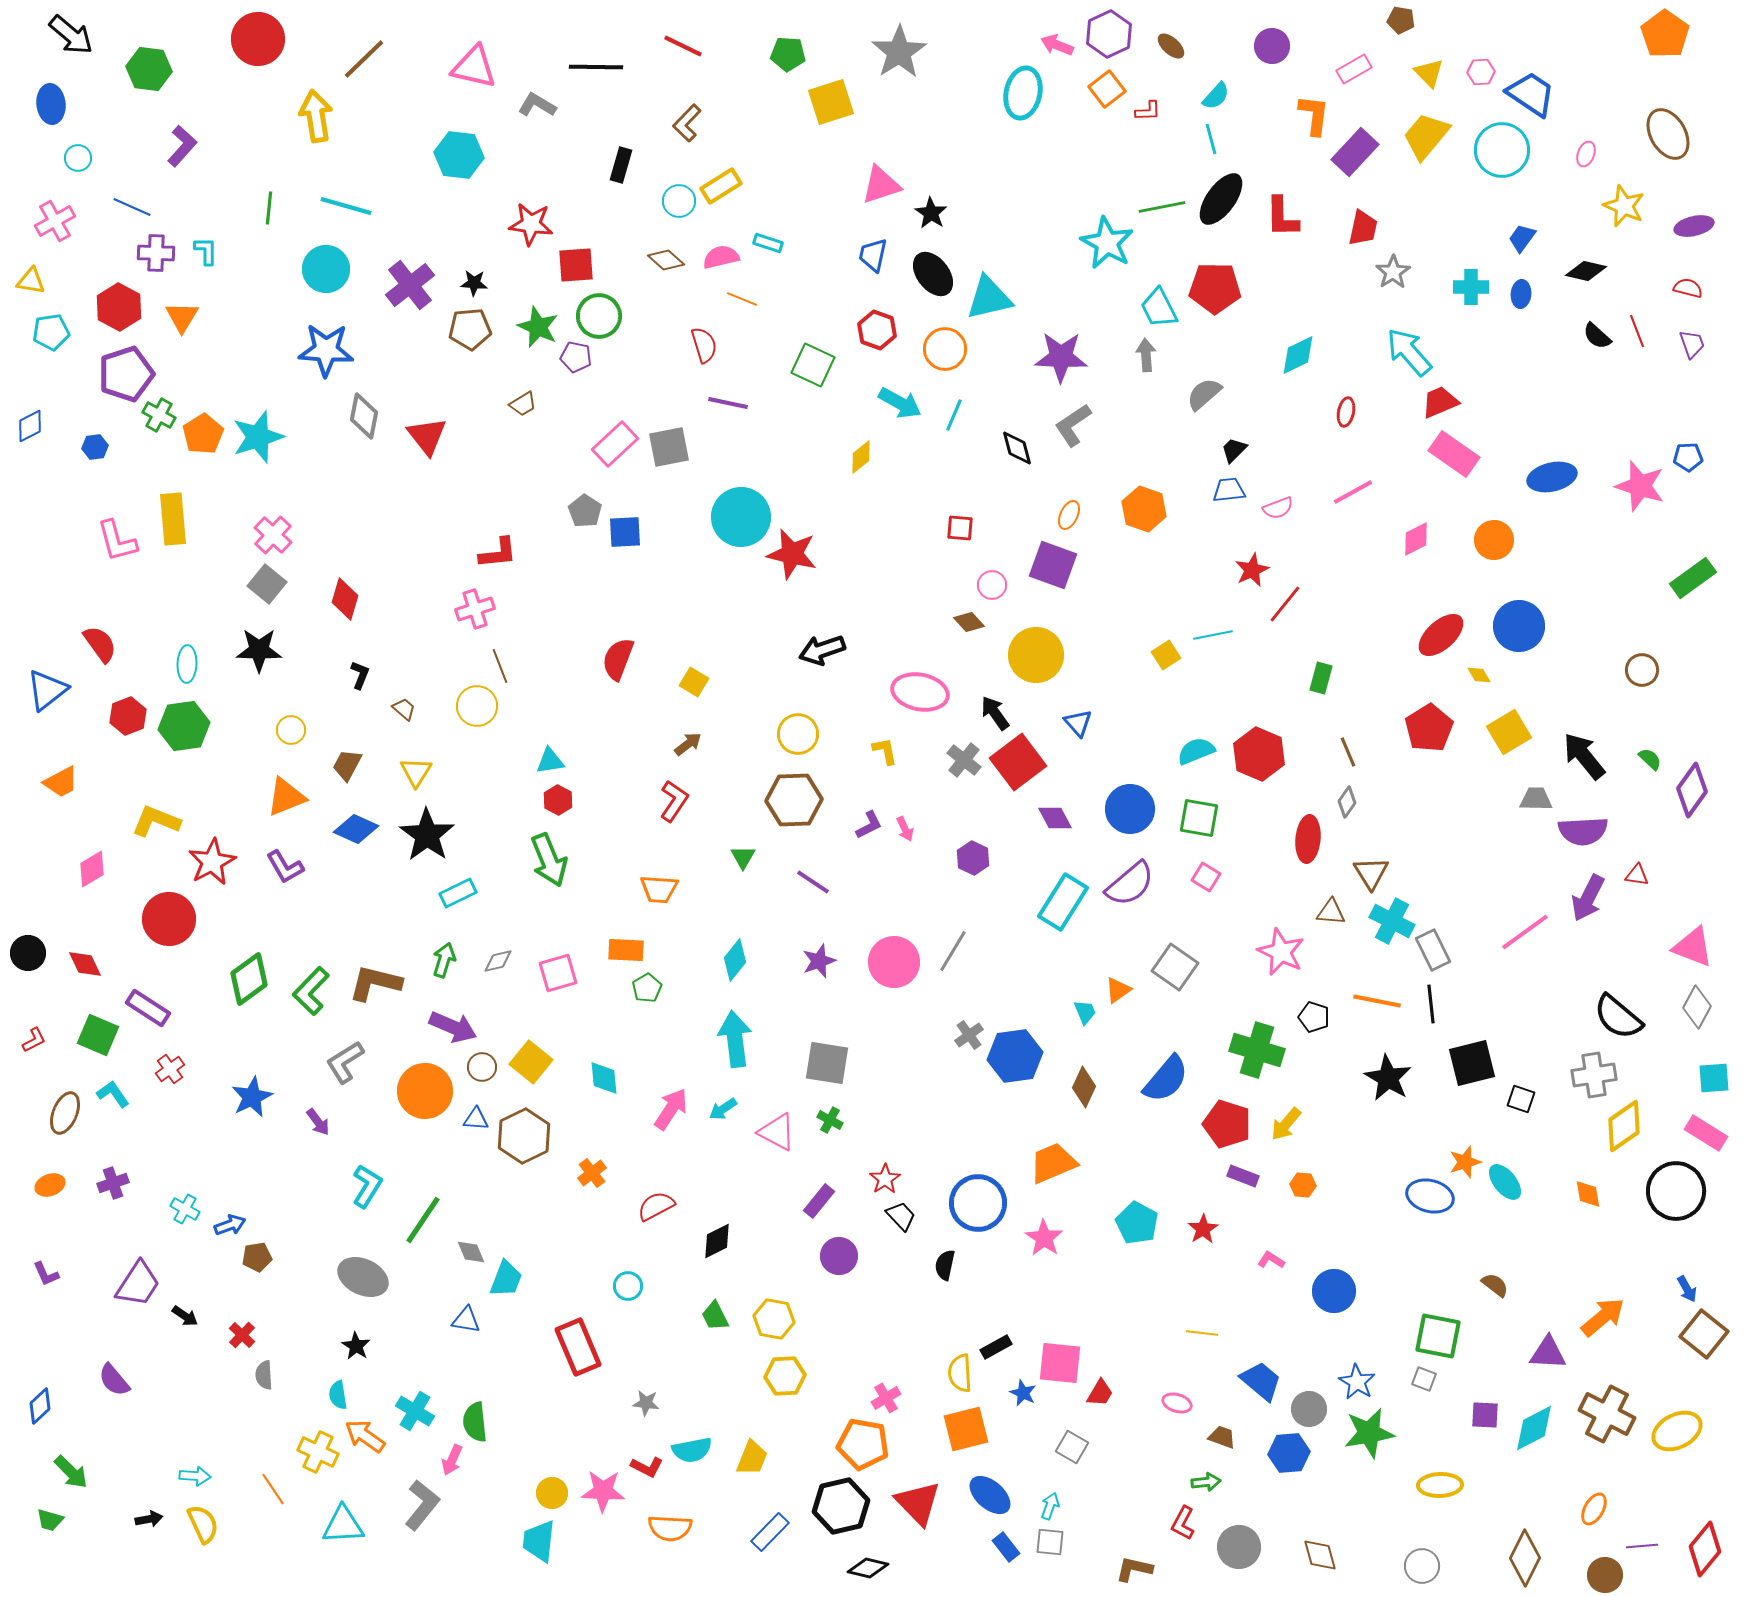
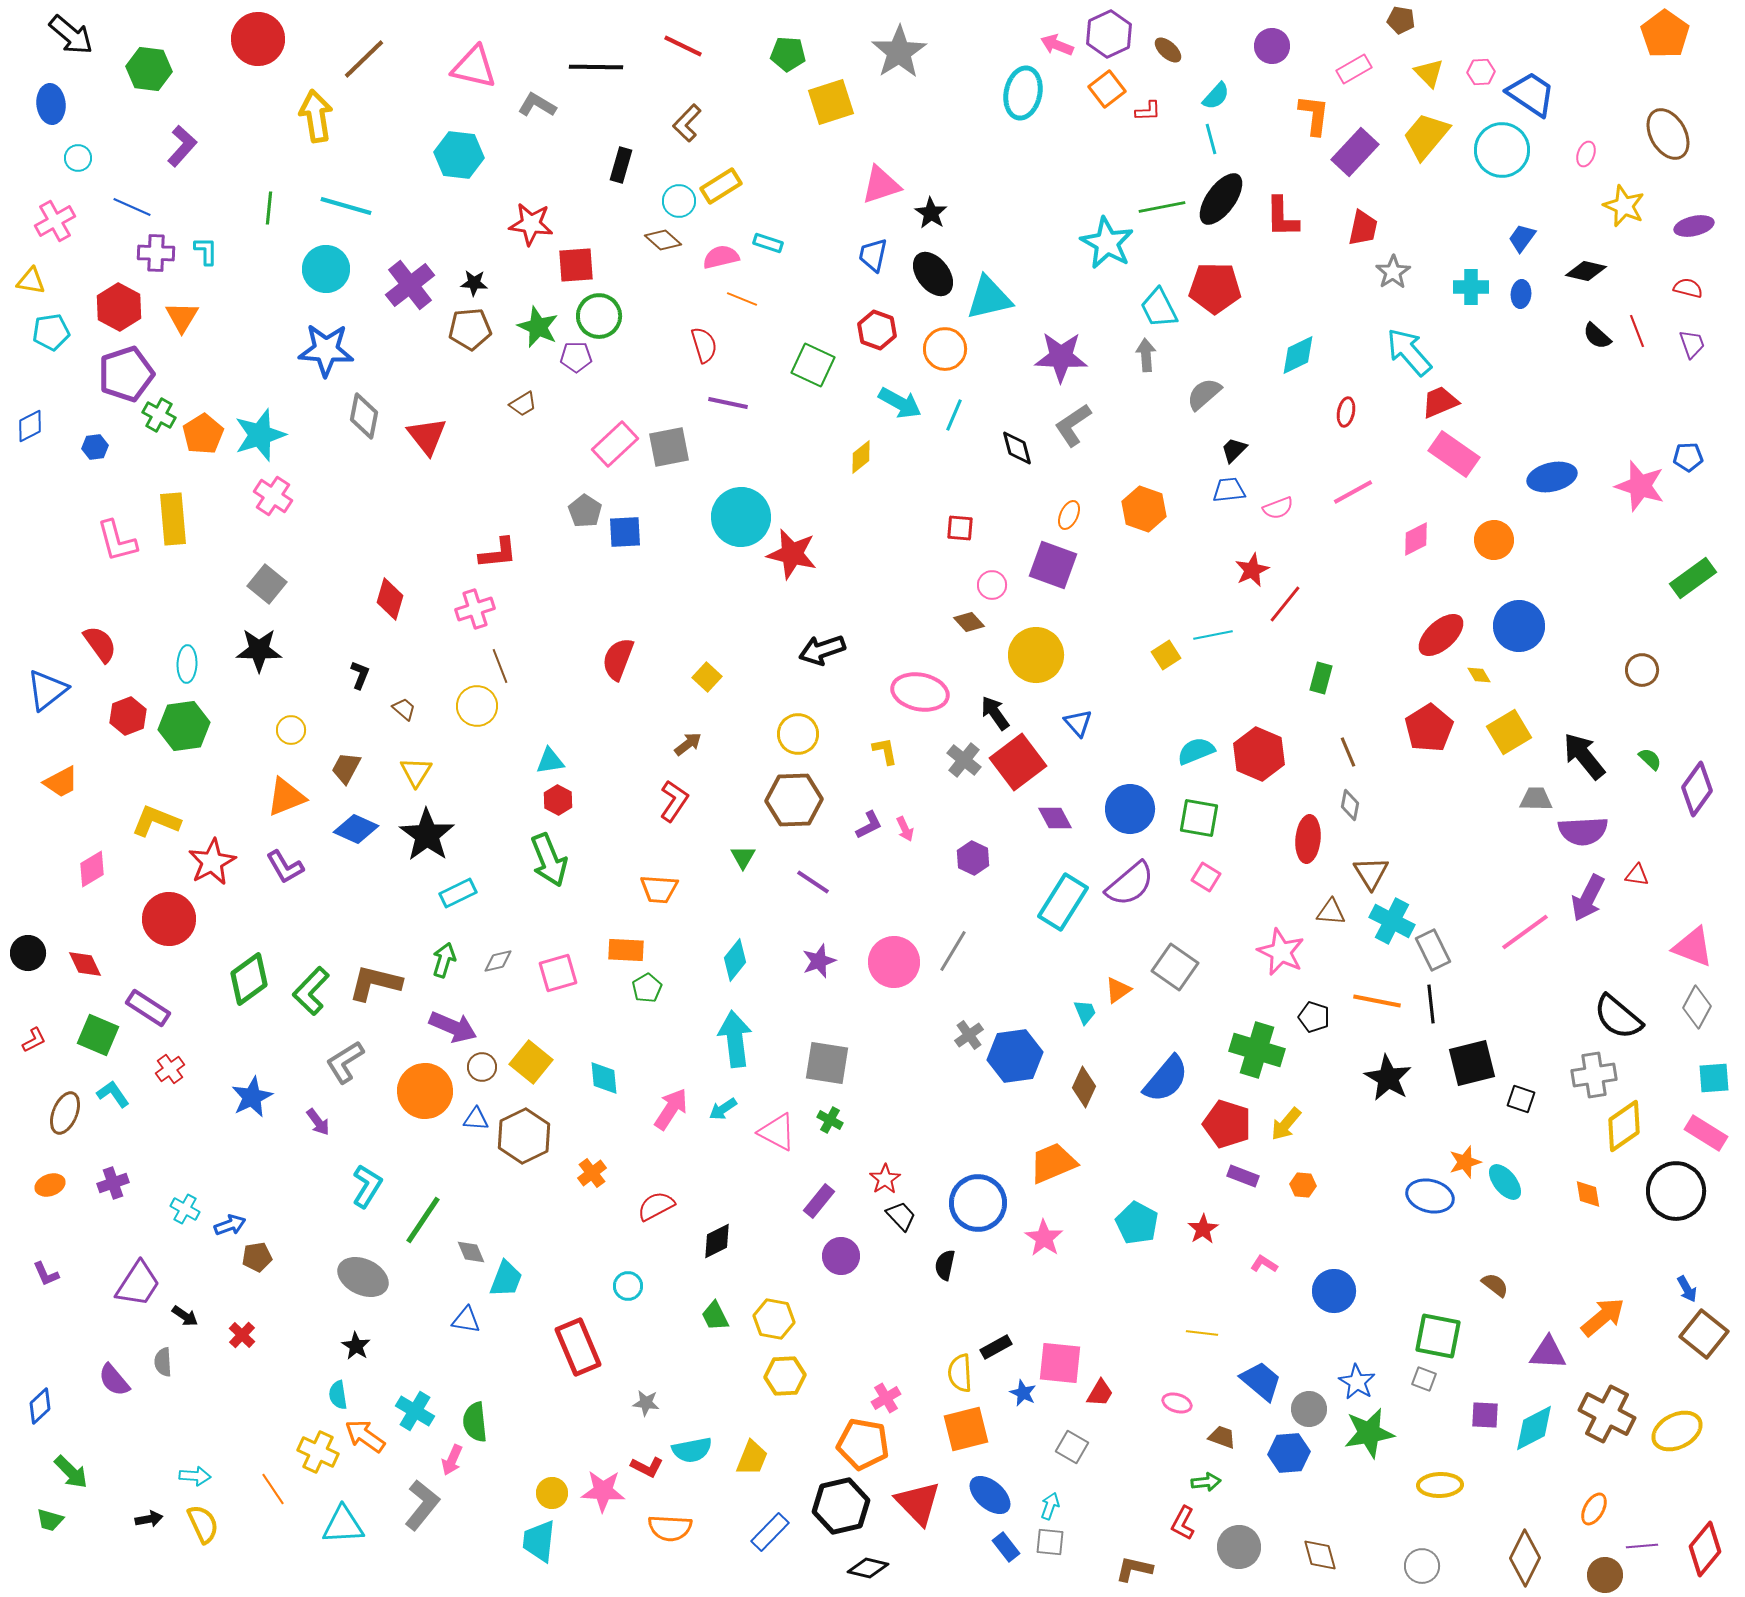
brown ellipse at (1171, 46): moved 3 px left, 4 px down
brown diamond at (666, 260): moved 3 px left, 20 px up
purple pentagon at (576, 357): rotated 12 degrees counterclockwise
cyan star at (258, 437): moved 2 px right, 2 px up
pink cross at (273, 535): moved 39 px up; rotated 9 degrees counterclockwise
red diamond at (345, 599): moved 45 px right
yellow square at (694, 682): moved 13 px right, 5 px up; rotated 12 degrees clockwise
brown trapezoid at (347, 765): moved 1 px left, 3 px down
purple diamond at (1692, 790): moved 5 px right, 1 px up
gray diamond at (1347, 802): moved 3 px right, 3 px down; rotated 24 degrees counterclockwise
purple circle at (839, 1256): moved 2 px right
pink L-shape at (1271, 1260): moved 7 px left, 4 px down
gray semicircle at (264, 1375): moved 101 px left, 13 px up
